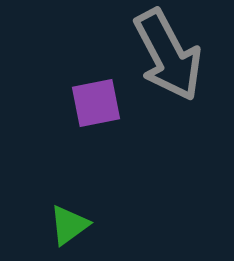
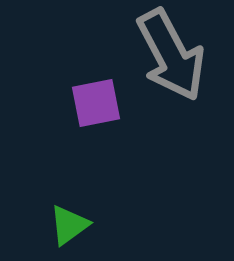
gray arrow: moved 3 px right
